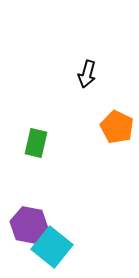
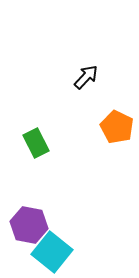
black arrow: moved 1 px left, 3 px down; rotated 152 degrees counterclockwise
green rectangle: rotated 40 degrees counterclockwise
cyan square: moved 5 px down
